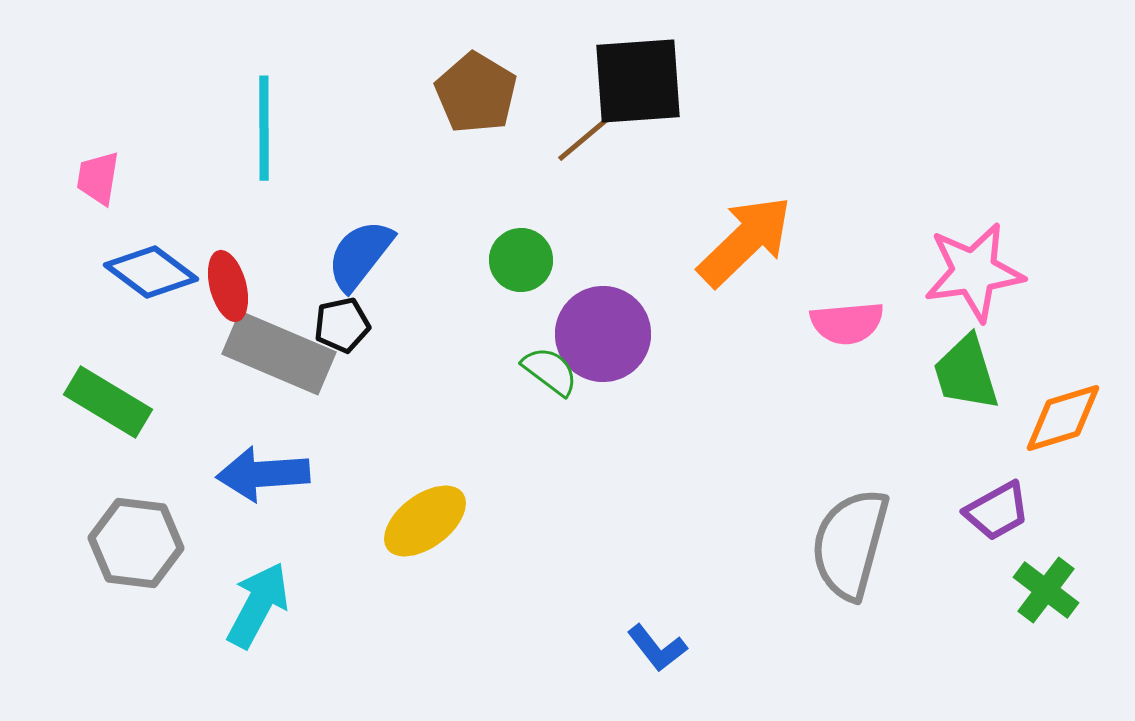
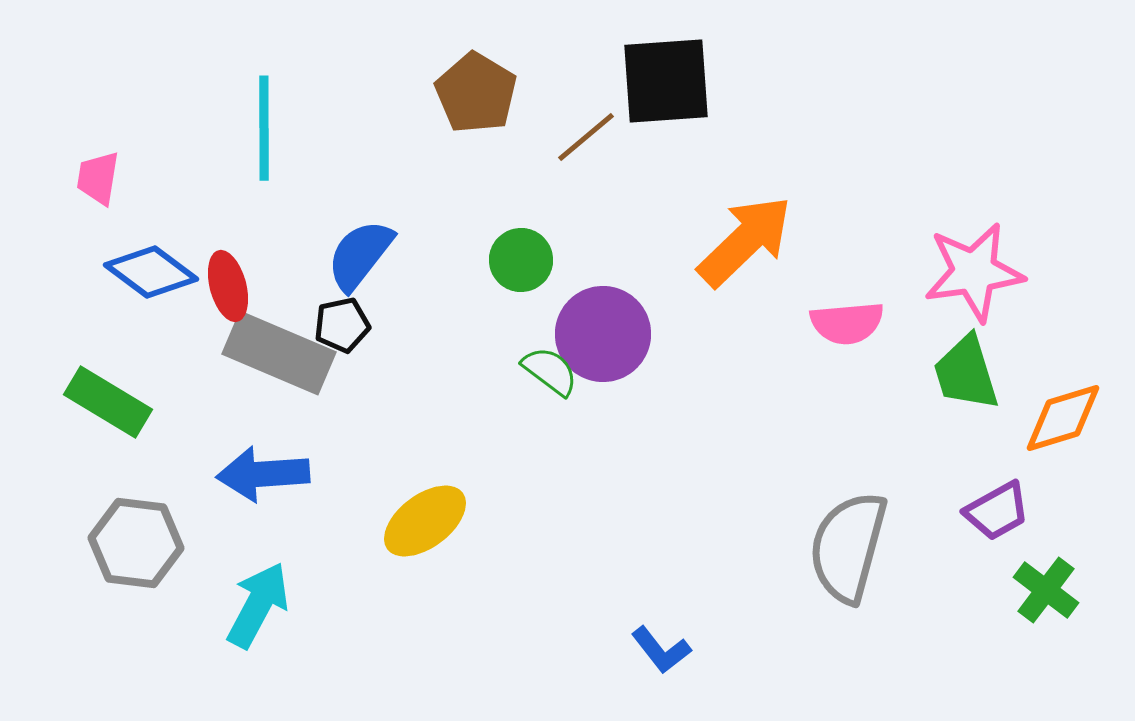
black square: moved 28 px right
gray semicircle: moved 2 px left, 3 px down
blue L-shape: moved 4 px right, 2 px down
